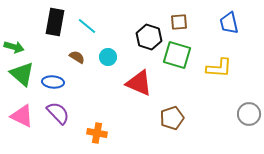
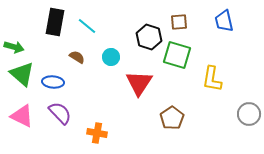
blue trapezoid: moved 5 px left, 2 px up
cyan circle: moved 3 px right
yellow L-shape: moved 7 px left, 11 px down; rotated 96 degrees clockwise
red triangle: rotated 40 degrees clockwise
purple semicircle: moved 2 px right
brown pentagon: rotated 15 degrees counterclockwise
